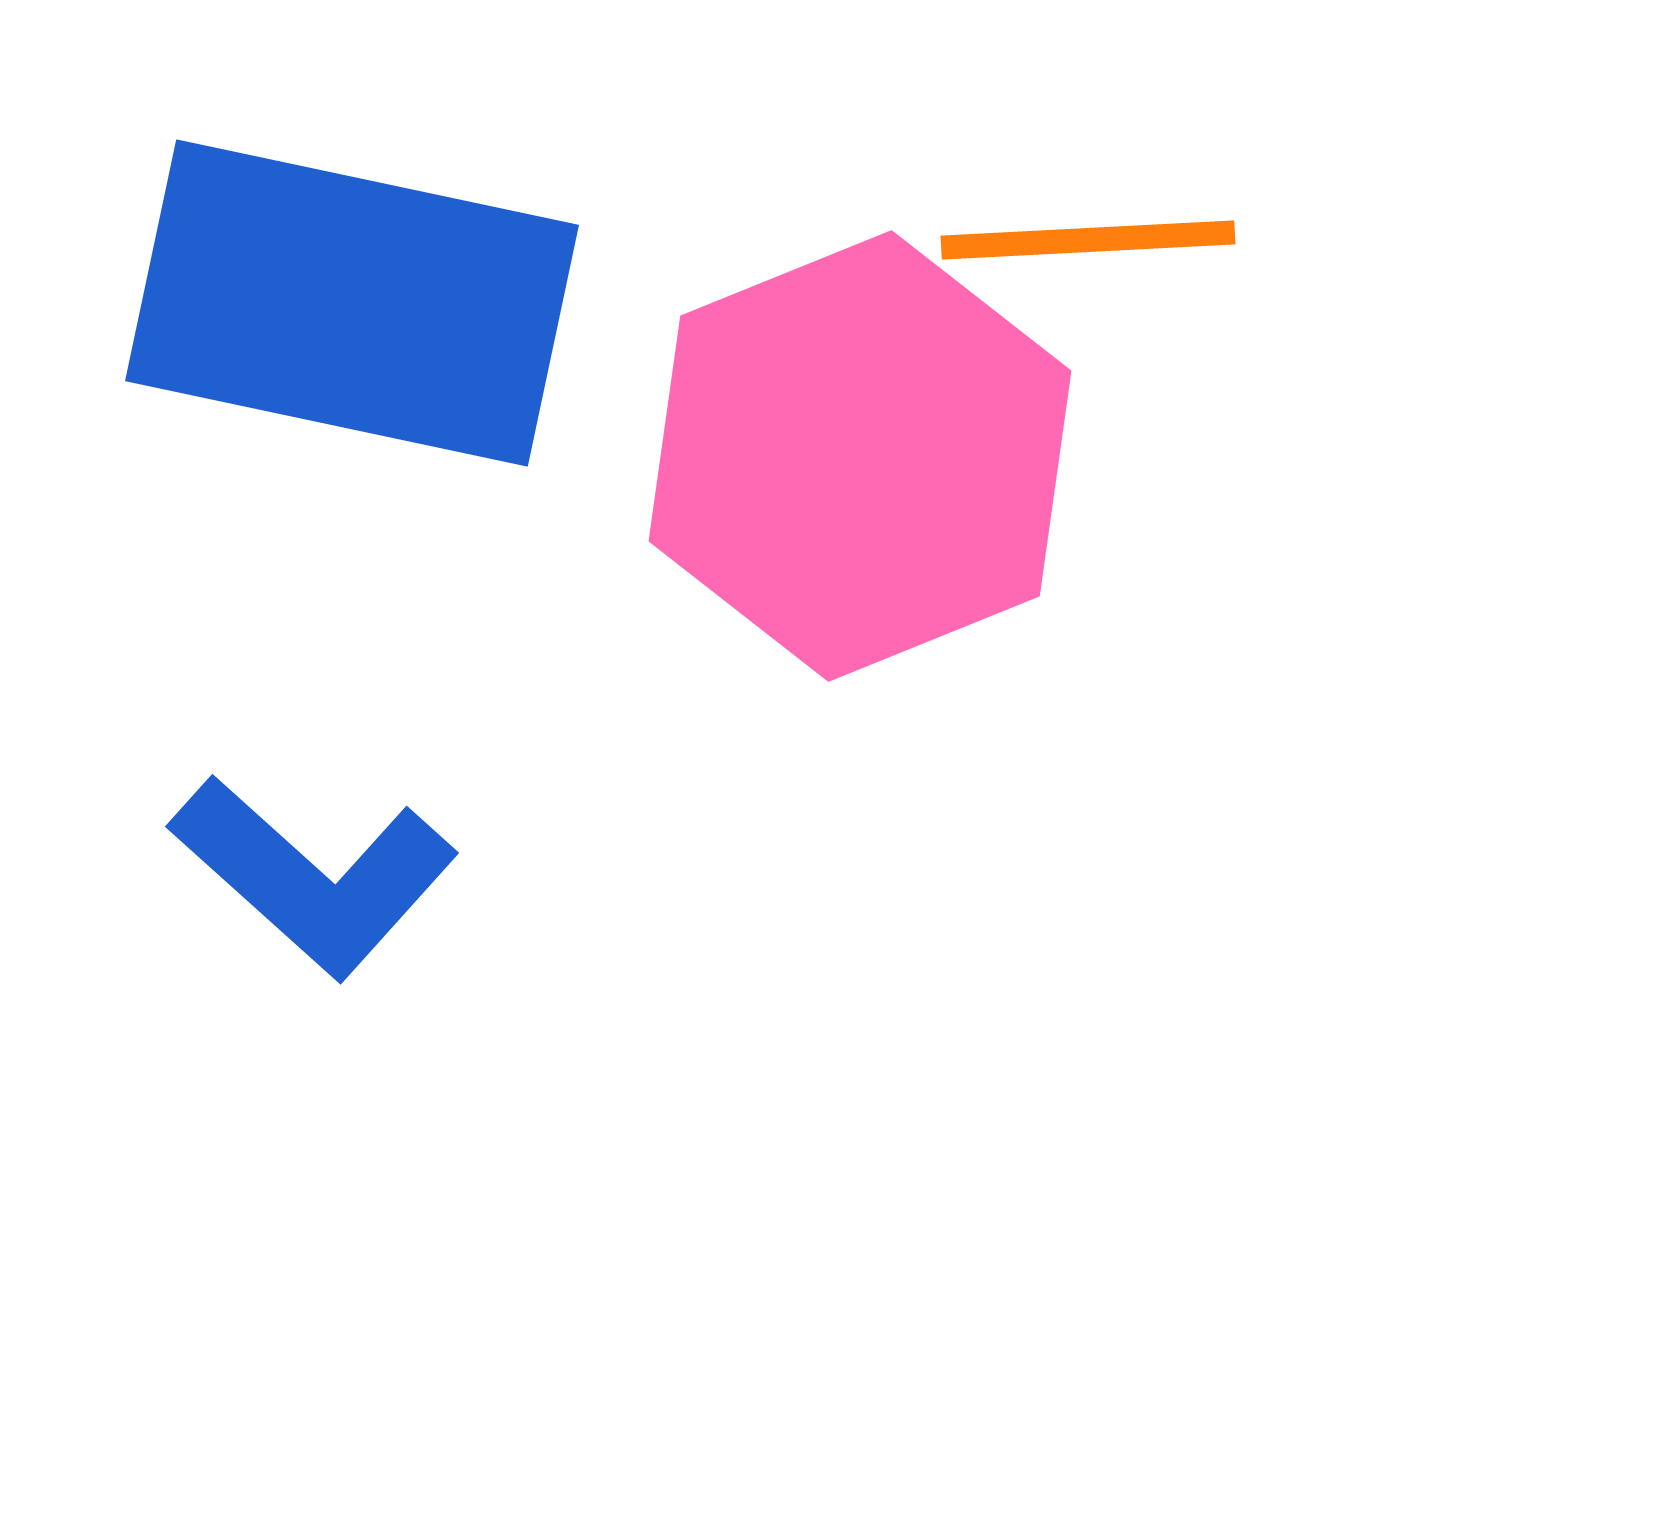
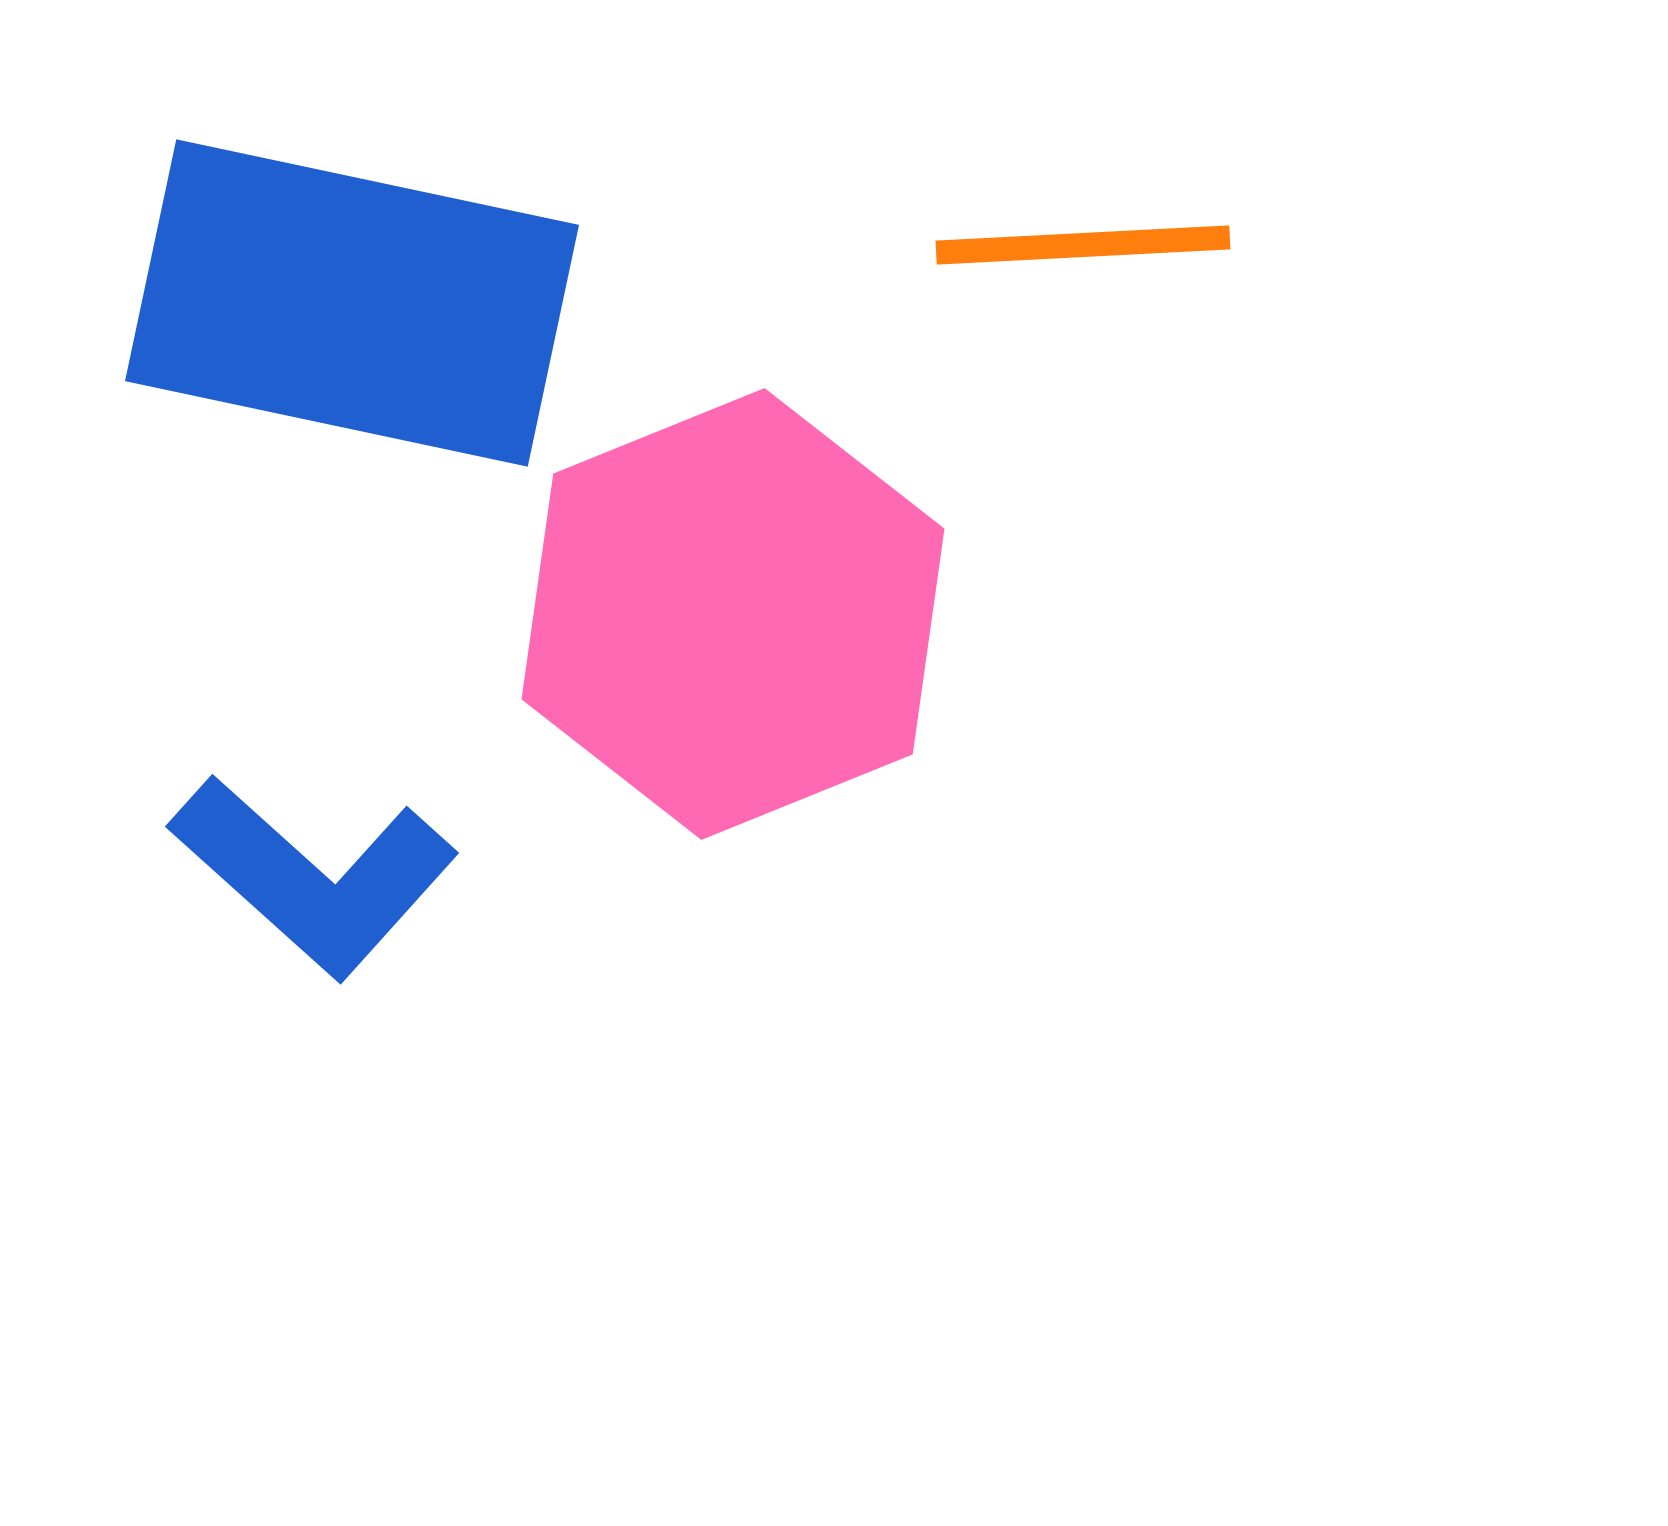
orange line: moved 5 px left, 5 px down
pink hexagon: moved 127 px left, 158 px down
